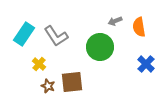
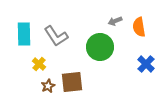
cyan rectangle: rotated 35 degrees counterclockwise
brown star: rotated 24 degrees clockwise
